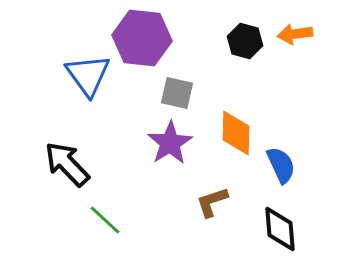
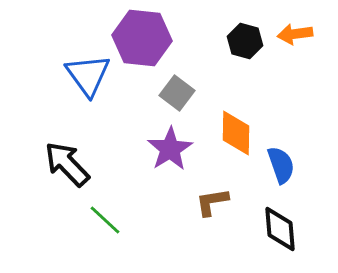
gray square: rotated 24 degrees clockwise
purple star: moved 6 px down
blue semicircle: rotated 6 degrees clockwise
brown L-shape: rotated 9 degrees clockwise
